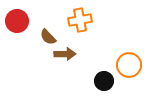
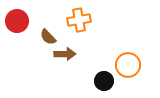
orange cross: moved 1 px left
orange circle: moved 1 px left
